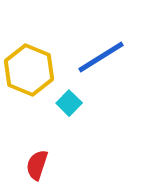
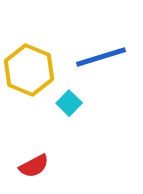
blue line: rotated 15 degrees clockwise
red semicircle: moved 3 px left, 1 px down; rotated 136 degrees counterclockwise
